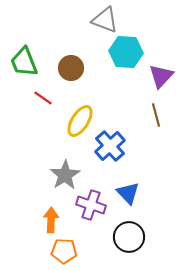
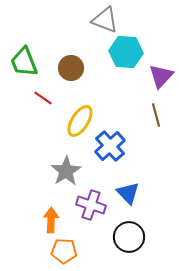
gray star: moved 1 px right, 4 px up
